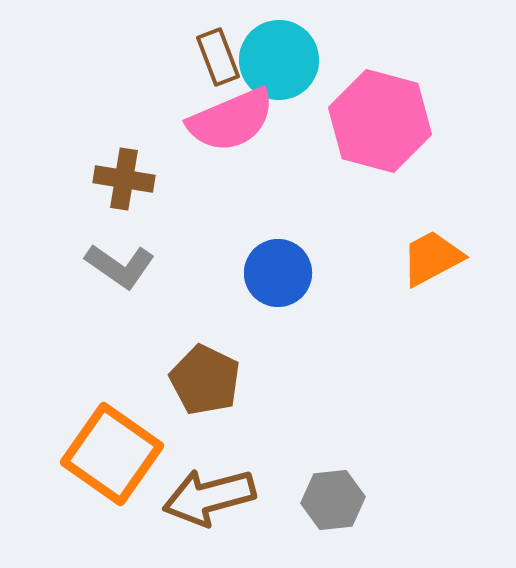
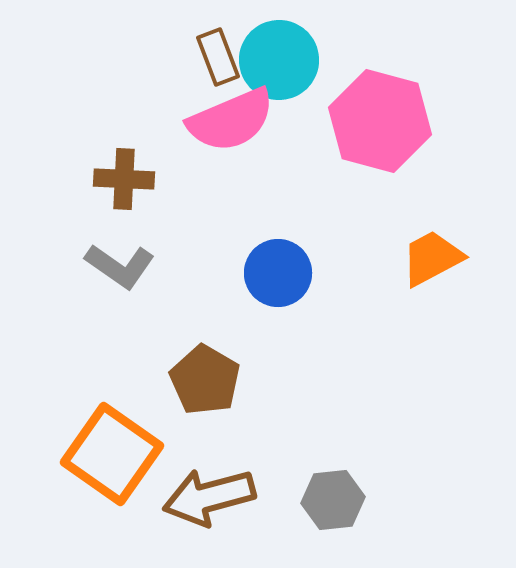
brown cross: rotated 6 degrees counterclockwise
brown pentagon: rotated 4 degrees clockwise
